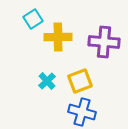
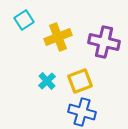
cyan square: moved 9 px left, 1 px down
yellow cross: rotated 20 degrees counterclockwise
purple cross: rotated 8 degrees clockwise
